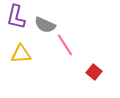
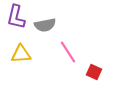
gray semicircle: rotated 35 degrees counterclockwise
pink line: moved 3 px right, 7 px down
red square: rotated 14 degrees counterclockwise
